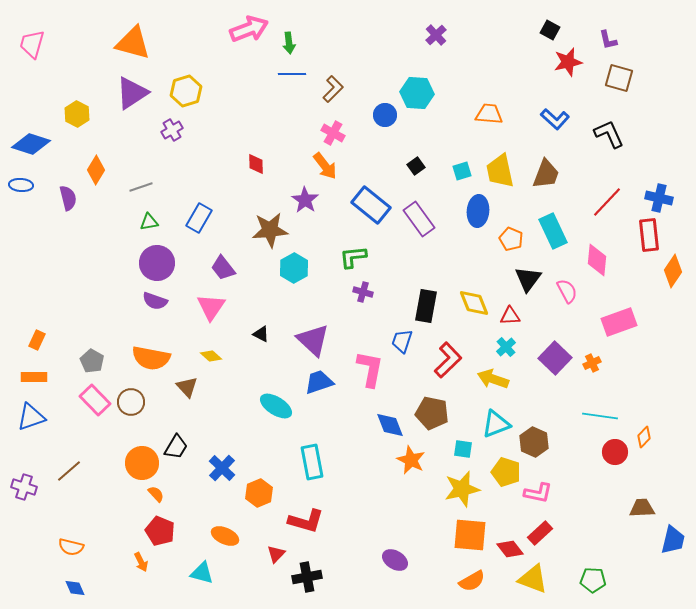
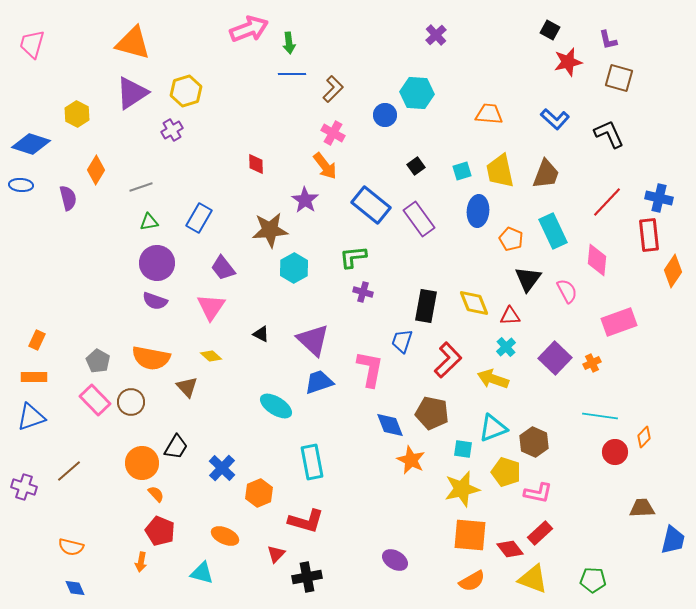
gray pentagon at (92, 361): moved 6 px right
cyan triangle at (496, 424): moved 3 px left, 4 px down
orange arrow at (141, 562): rotated 36 degrees clockwise
